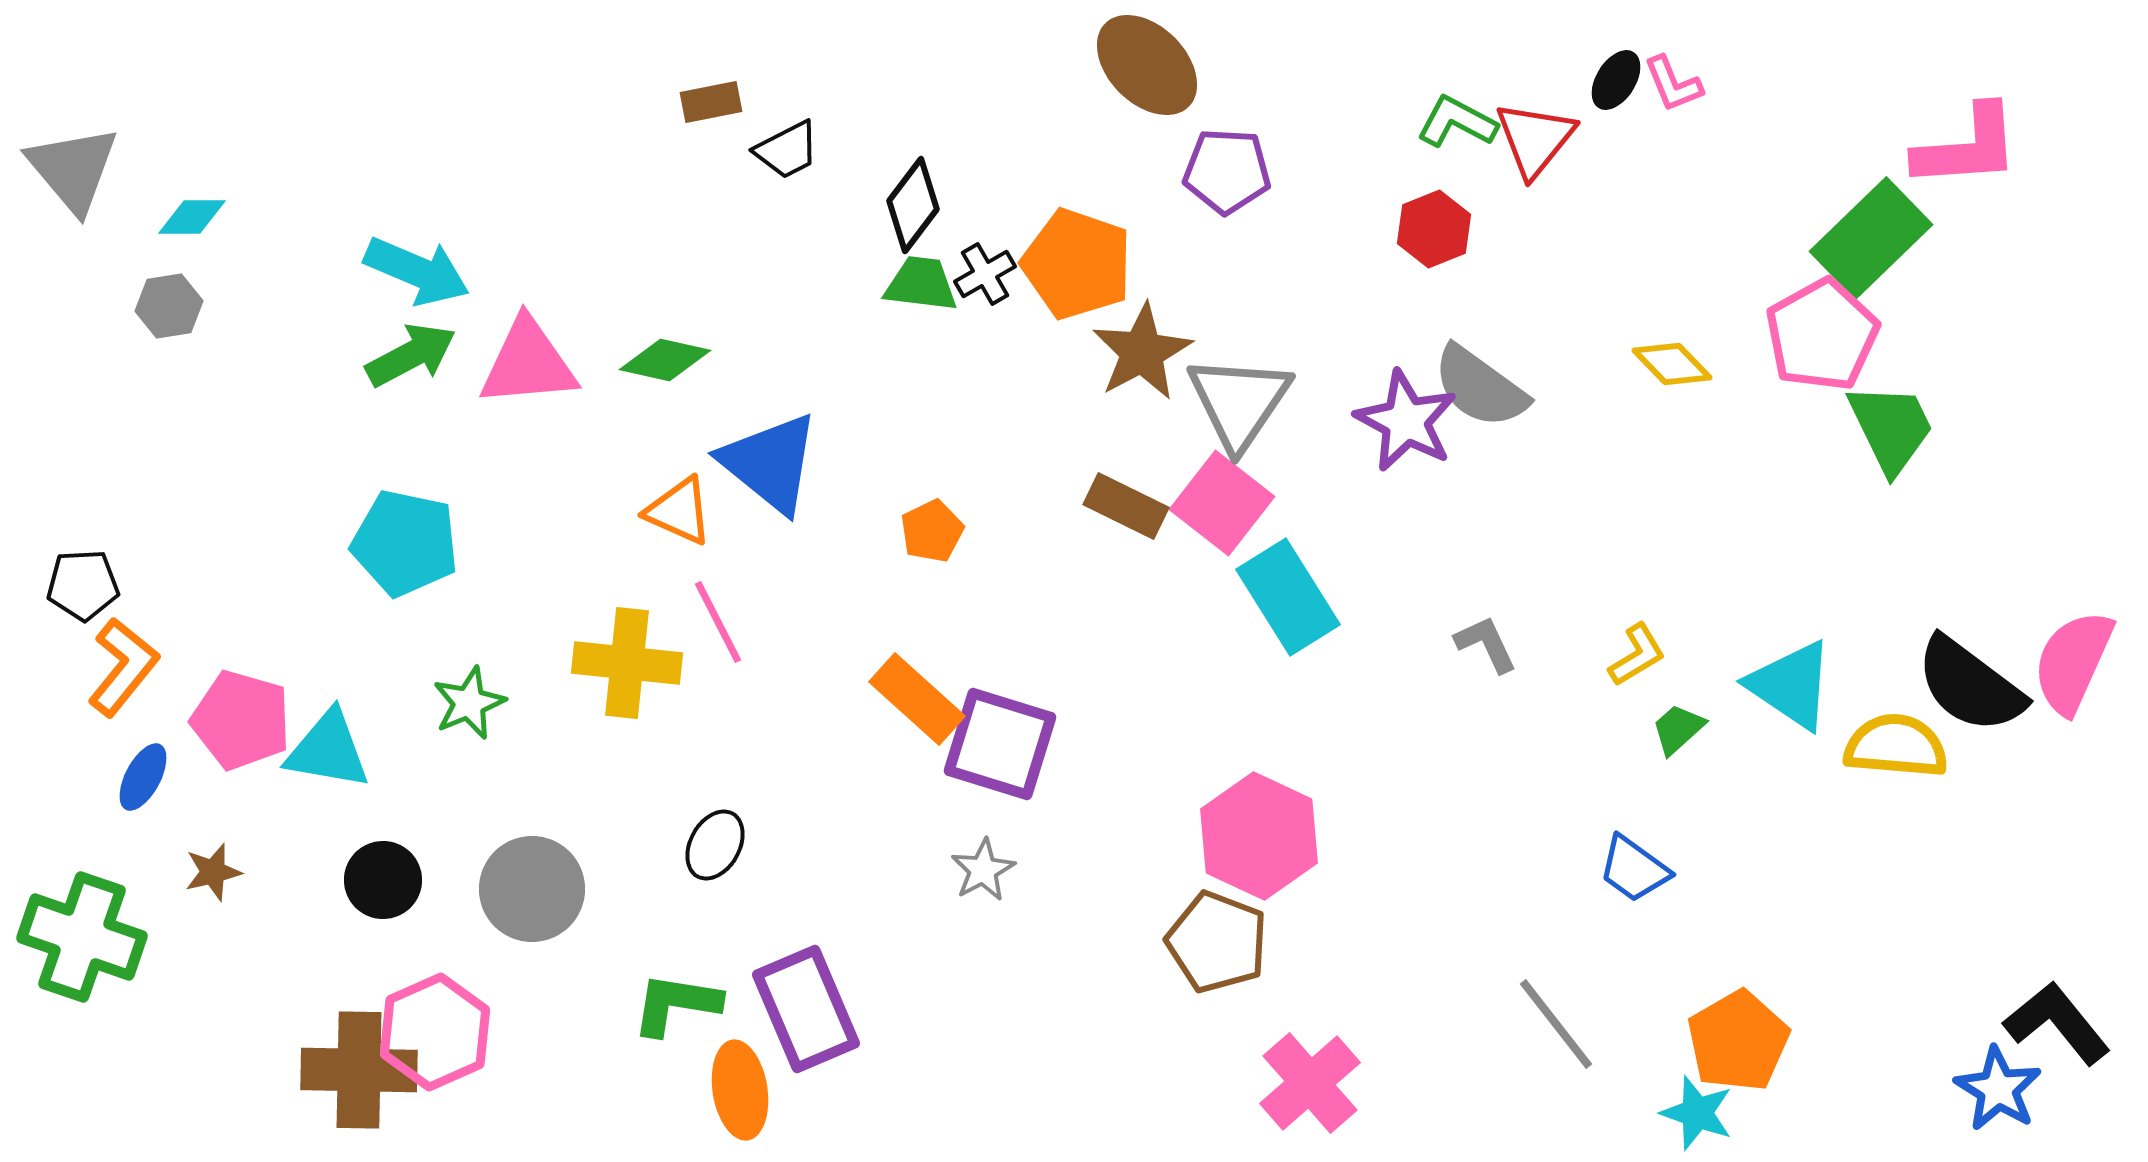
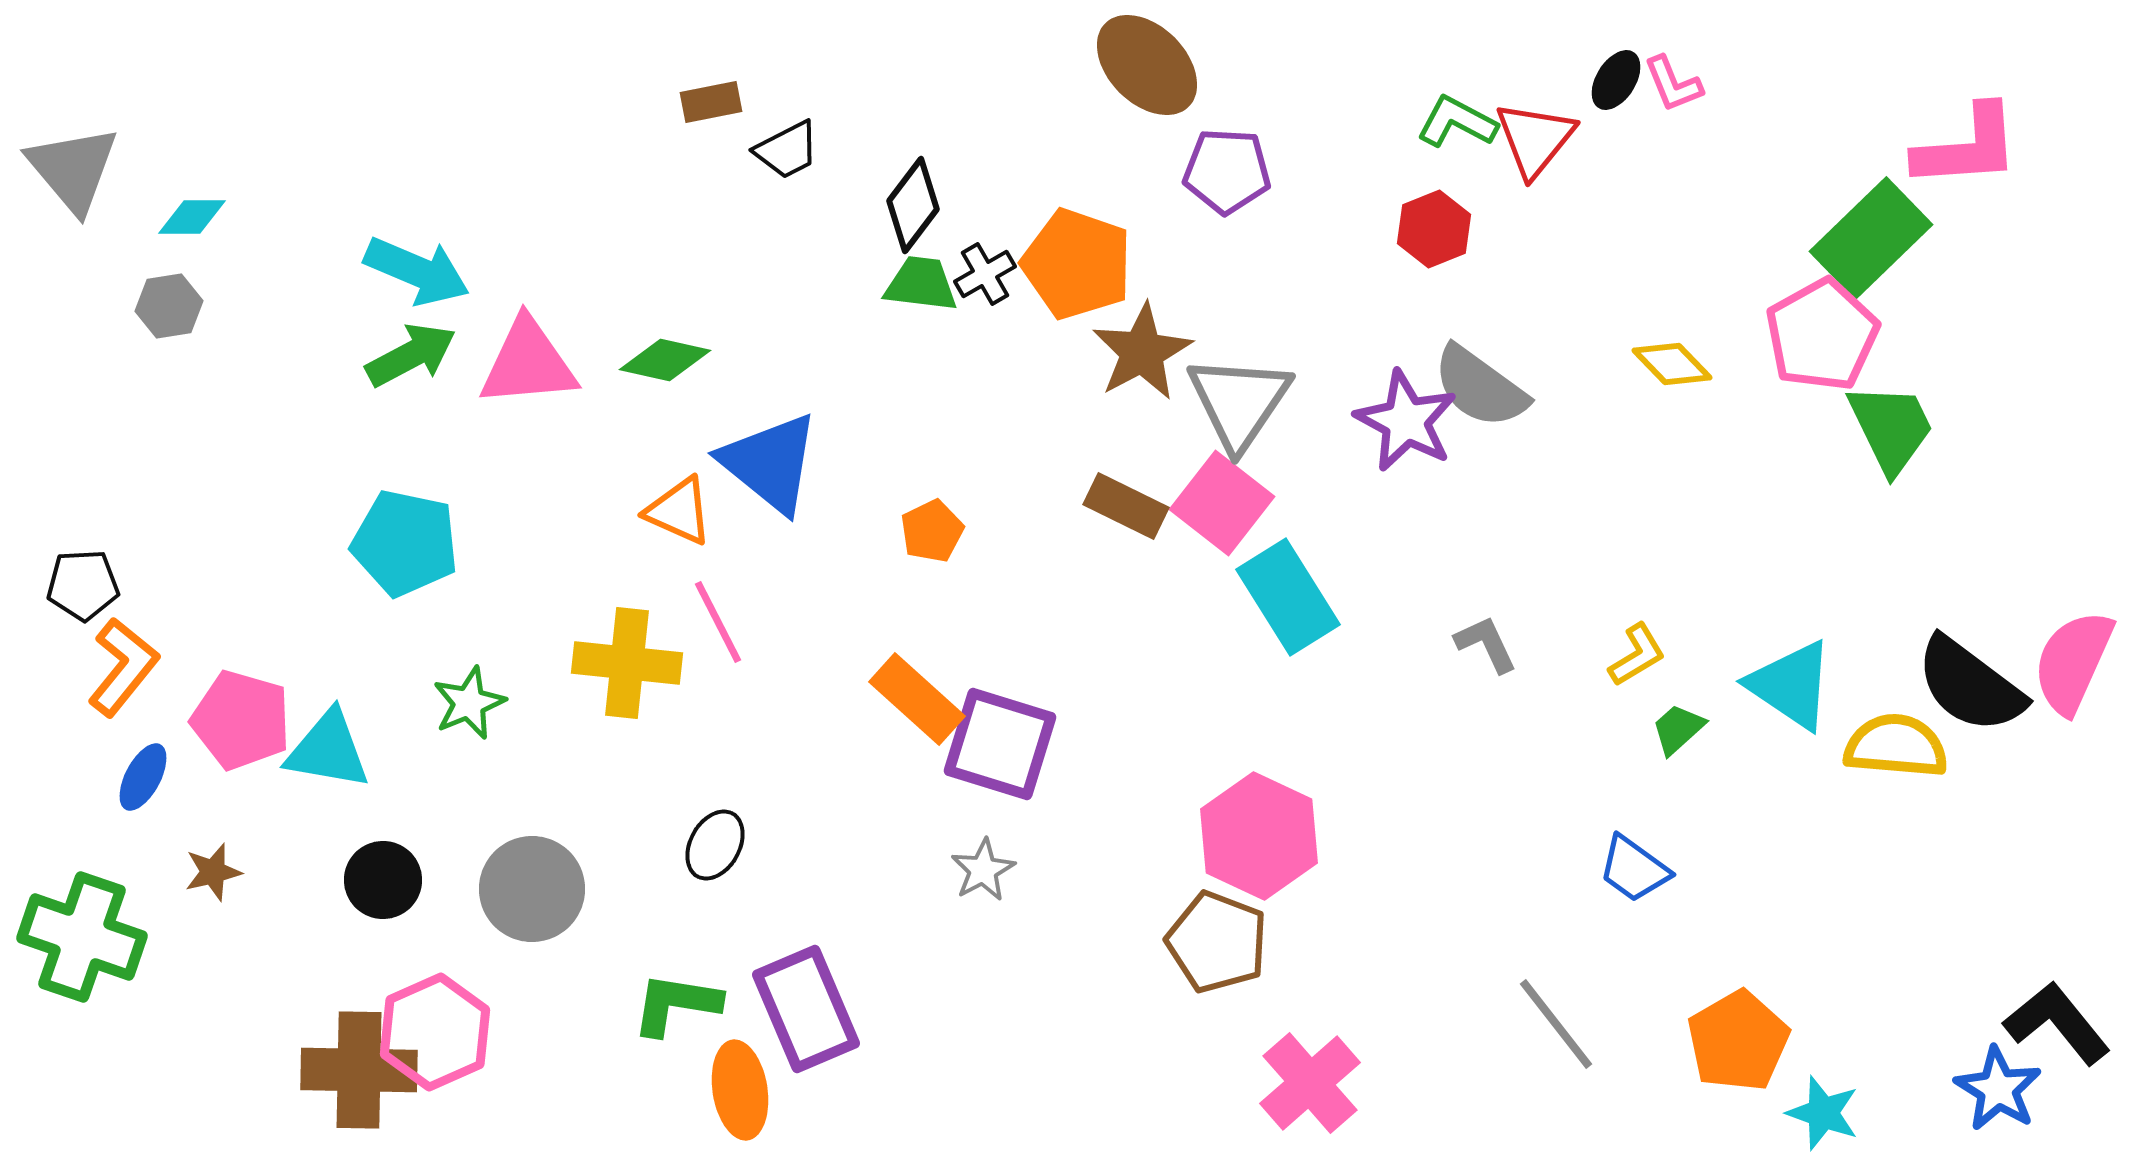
cyan star at (1697, 1113): moved 126 px right
